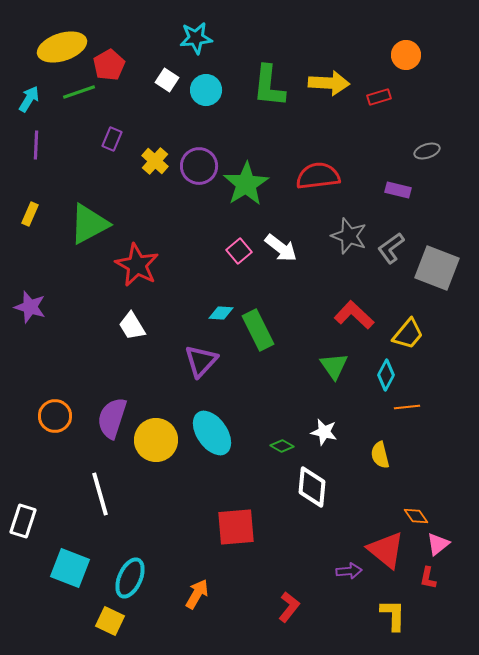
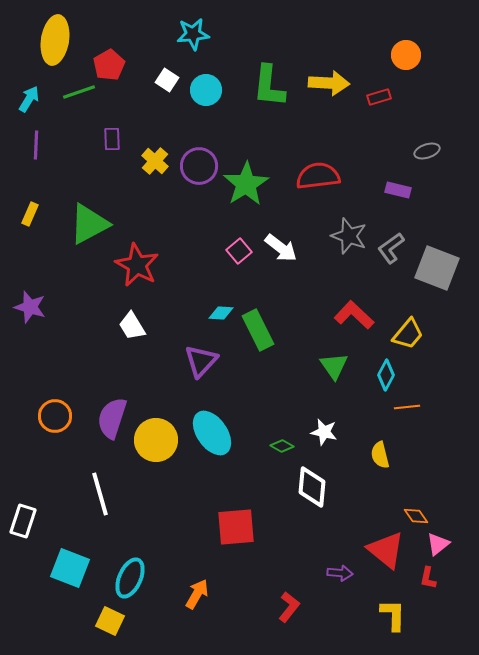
cyan star at (196, 38): moved 3 px left, 4 px up
yellow ellipse at (62, 47): moved 7 px left, 7 px up; rotated 63 degrees counterclockwise
purple rectangle at (112, 139): rotated 25 degrees counterclockwise
purple arrow at (349, 571): moved 9 px left, 2 px down; rotated 10 degrees clockwise
